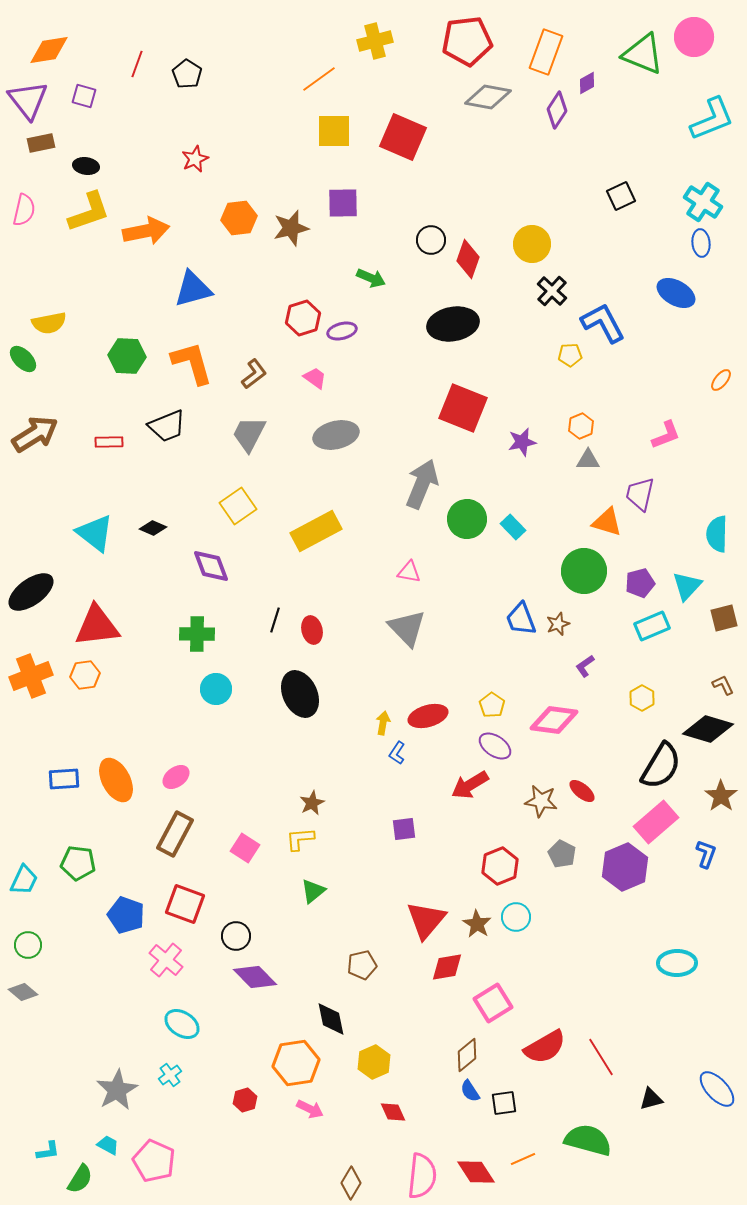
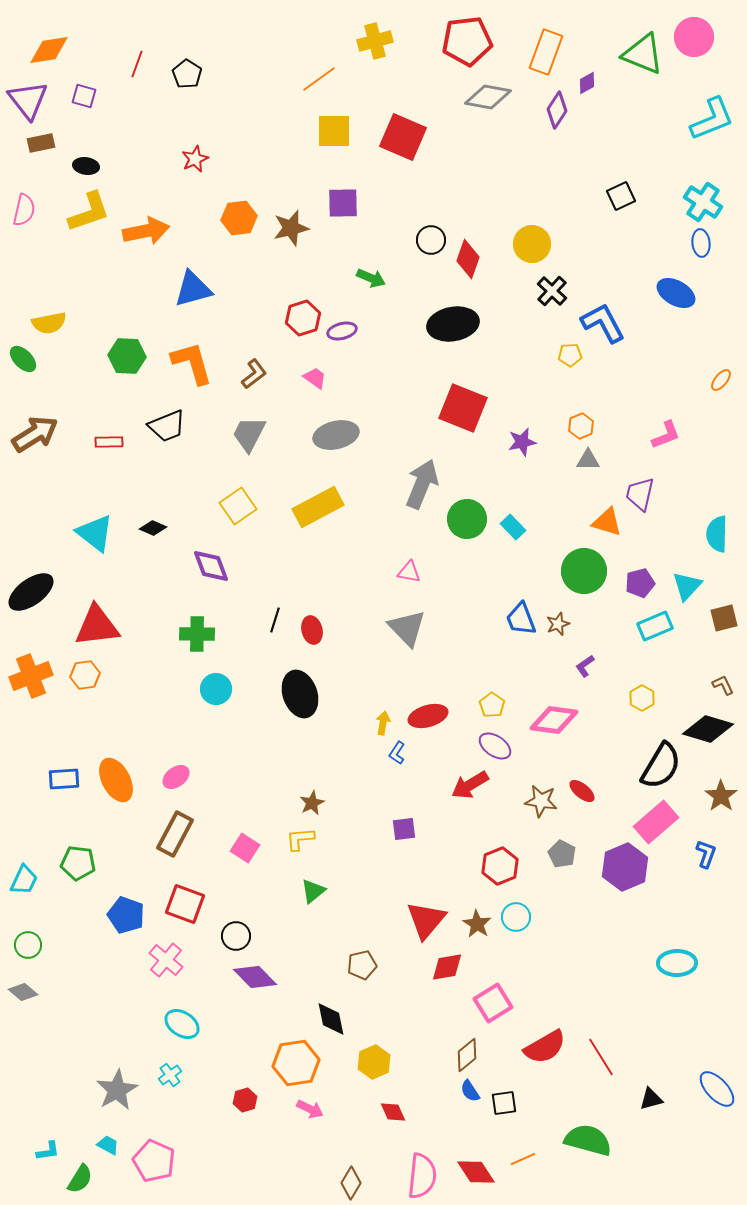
yellow rectangle at (316, 531): moved 2 px right, 24 px up
cyan rectangle at (652, 626): moved 3 px right
black ellipse at (300, 694): rotated 6 degrees clockwise
